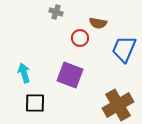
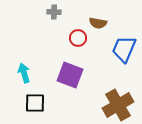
gray cross: moved 2 px left; rotated 16 degrees counterclockwise
red circle: moved 2 px left
